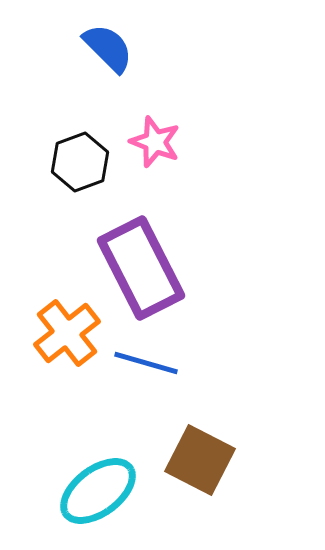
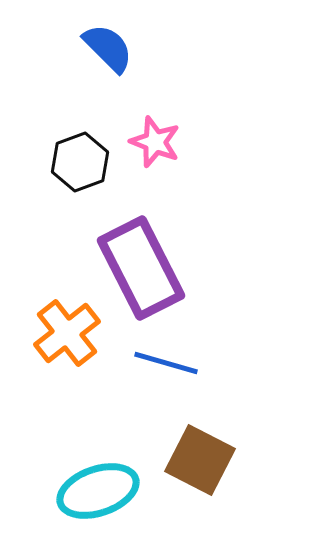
blue line: moved 20 px right
cyan ellipse: rotated 18 degrees clockwise
